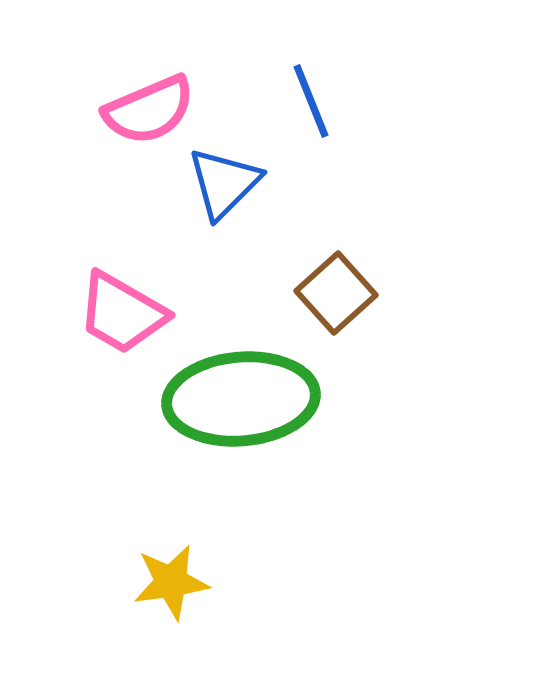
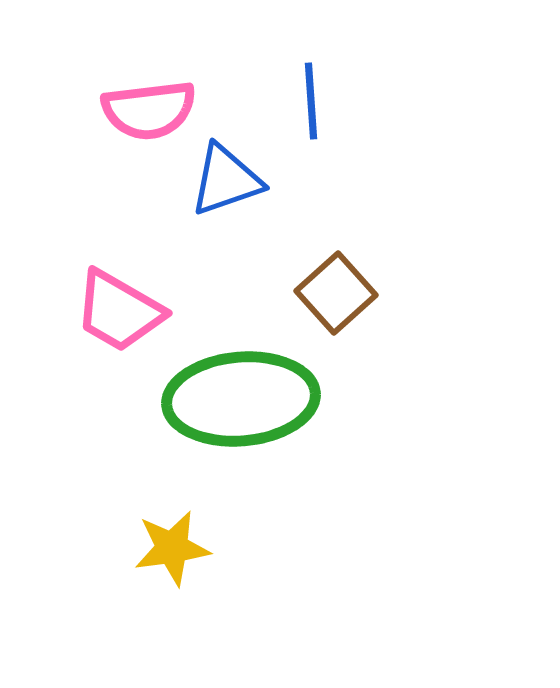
blue line: rotated 18 degrees clockwise
pink semicircle: rotated 16 degrees clockwise
blue triangle: moved 2 px right, 3 px up; rotated 26 degrees clockwise
pink trapezoid: moved 3 px left, 2 px up
yellow star: moved 1 px right, 34 px up
